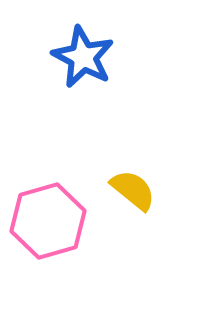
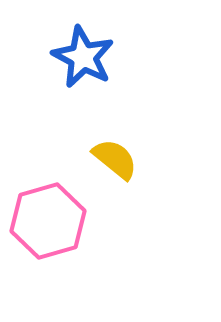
yellow semicircle: moved 18 px left, 31 px up
